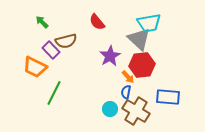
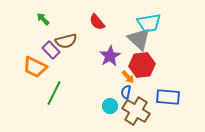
green arrow: moved 1 px right, 3 px up
cyan circle: moved 3 px up
